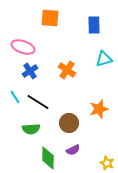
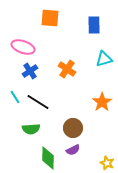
orange cross: moved 1 px up
orange star: moved 3 px right, 7 px up; rotated 18 degrees counterclockwise
brown circle: moved 4 px right, 5 px down
